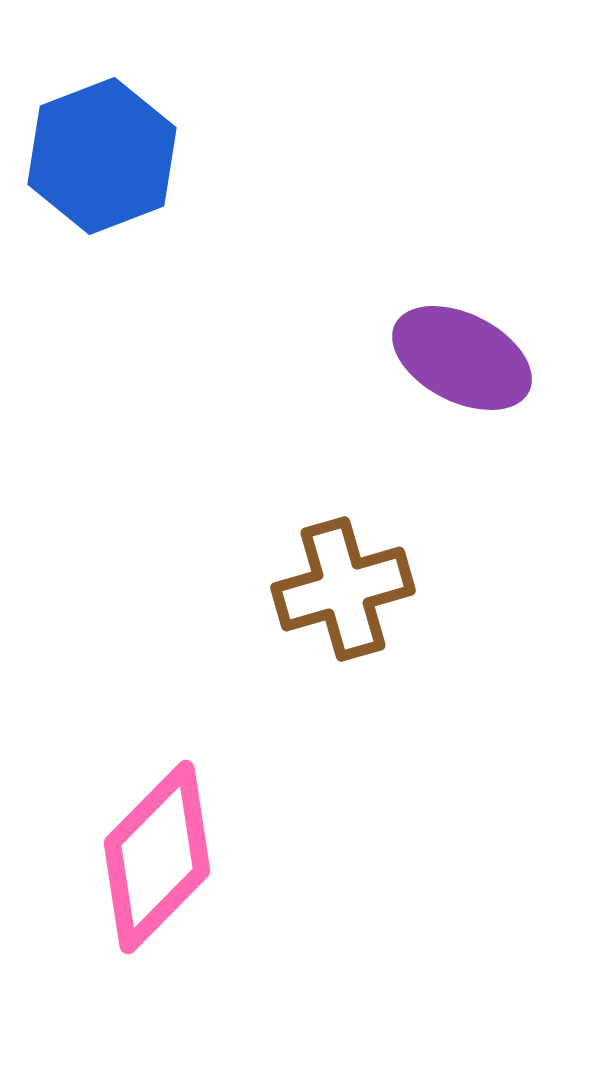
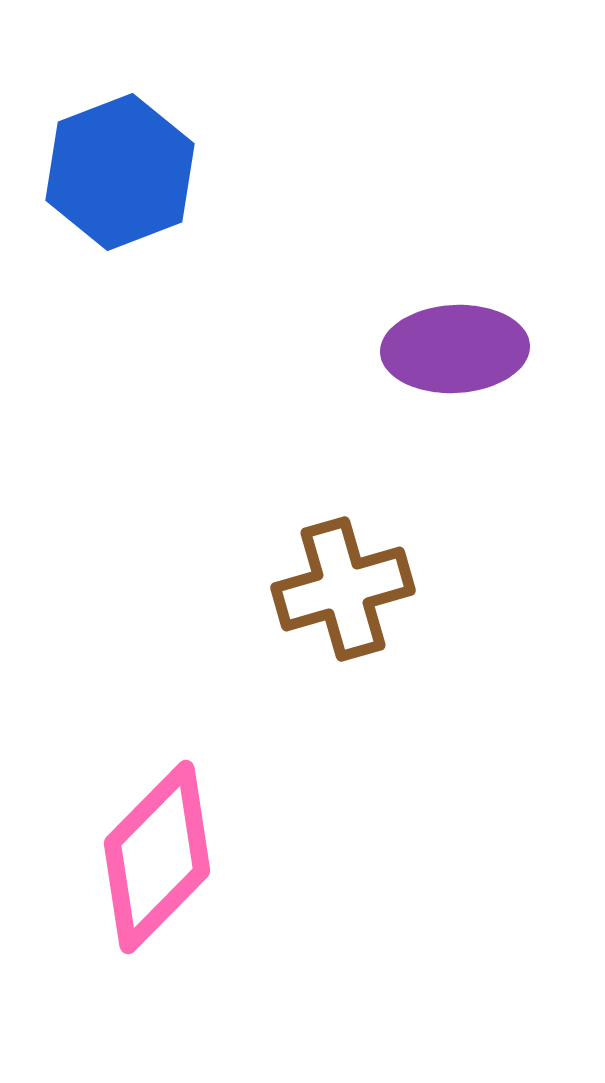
blue hexagon: moved 18 px right, 16 px down
purple ellipse: moved 7 px left, 9 px up; rotated 30 degrees counterclockwise
